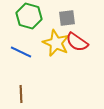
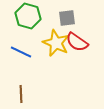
green hexagon: moved 1 px left
